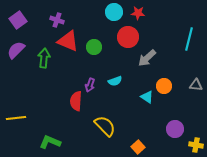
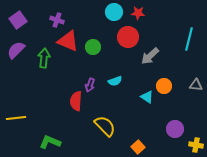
green circle: moved 1 px left
gray arrow: moved 3 px right, 2 px up
